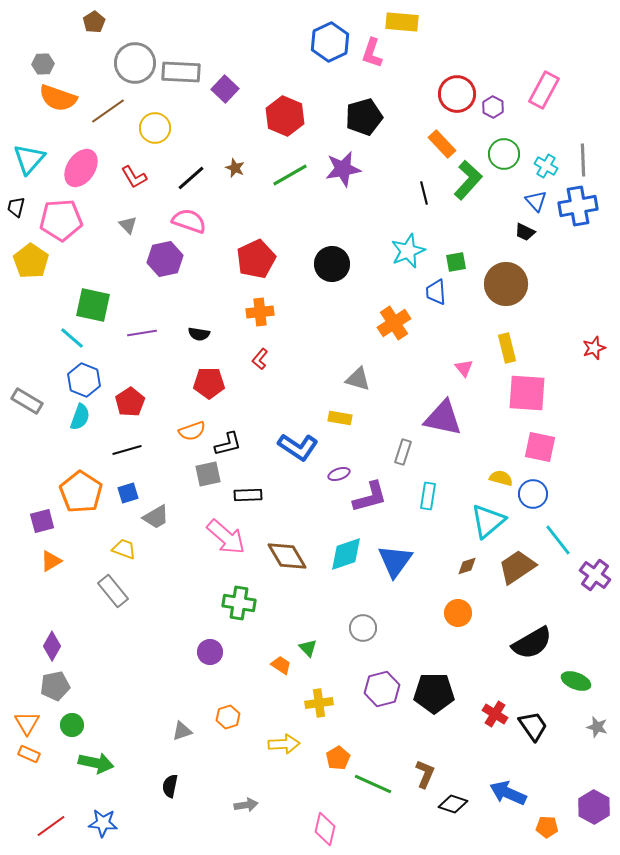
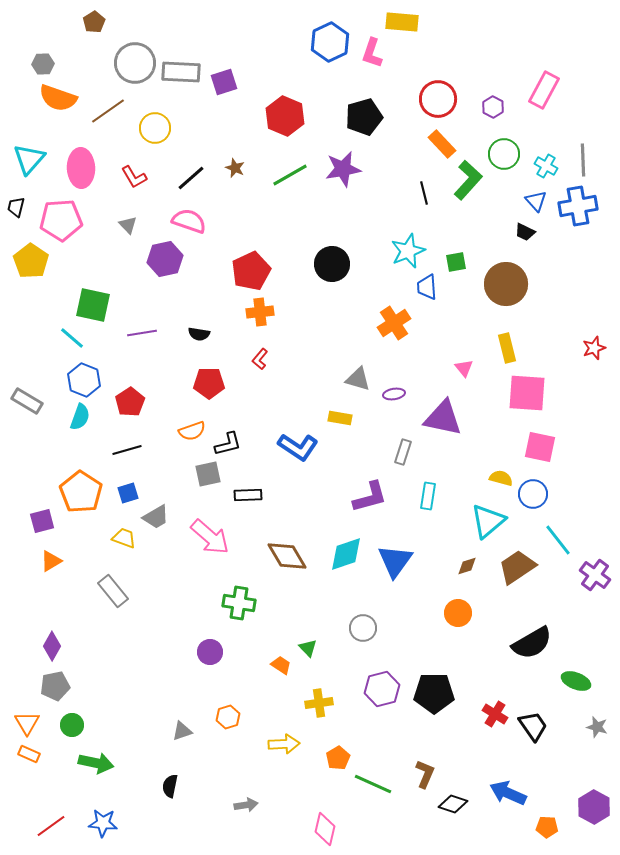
purple square at (225, 89): moved 1 px left, 7 px up; rotated 28 degrees clockwise
red circle at (457, 94): moved 19 px left, 5 px down
pink ellipse at (81, 168): rotated 36 degrees counterclockwise
red pentagon at (256, 259): moved 5 px left, 12 px down
blue trapezoid at (436, 292): moved 9 px left, 5 px up
purple ellipse at (339, 474): moved 55 px right, 80 px up; rotated 10 degrees clockwise
pink arrow at (226, 537): moved 16 px left
yellow trapezoid at (124, 549): moved 11 px up
